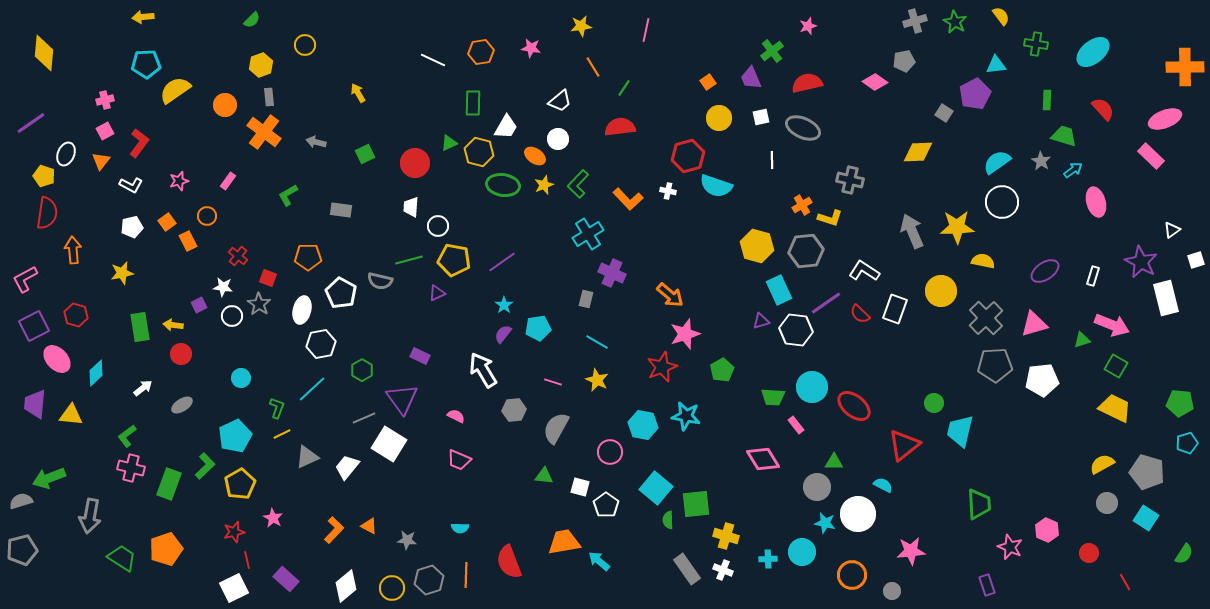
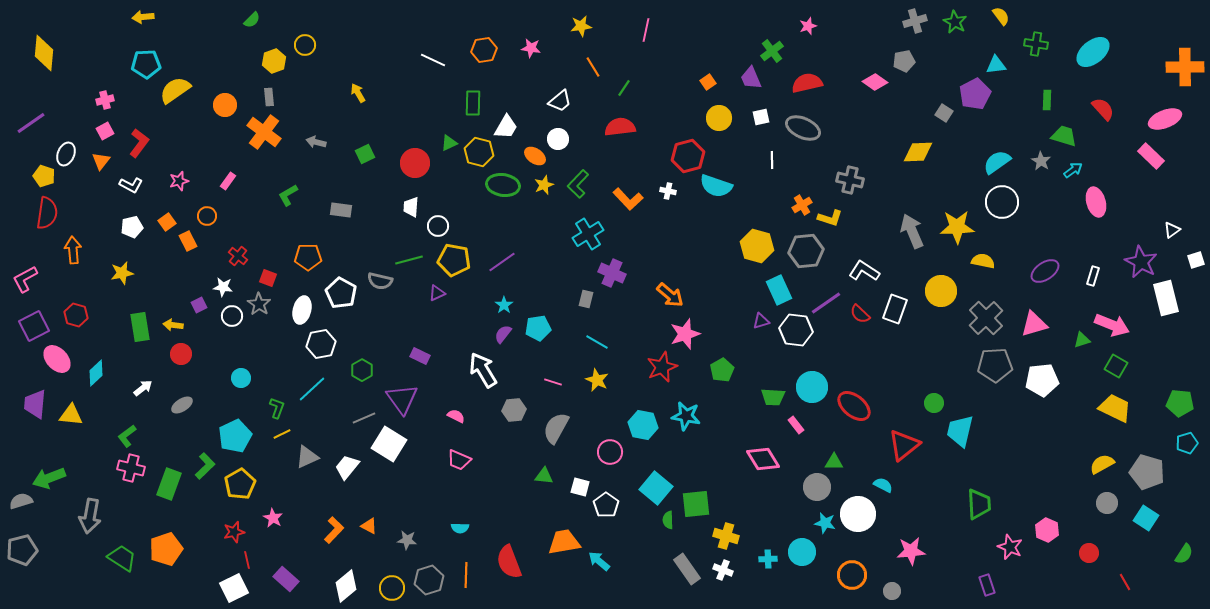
orange hexagon at (481, 52): moved 3 px right, 2 px up
yellow hexagon at (261, 65): moved 13 px right, 4 px up
